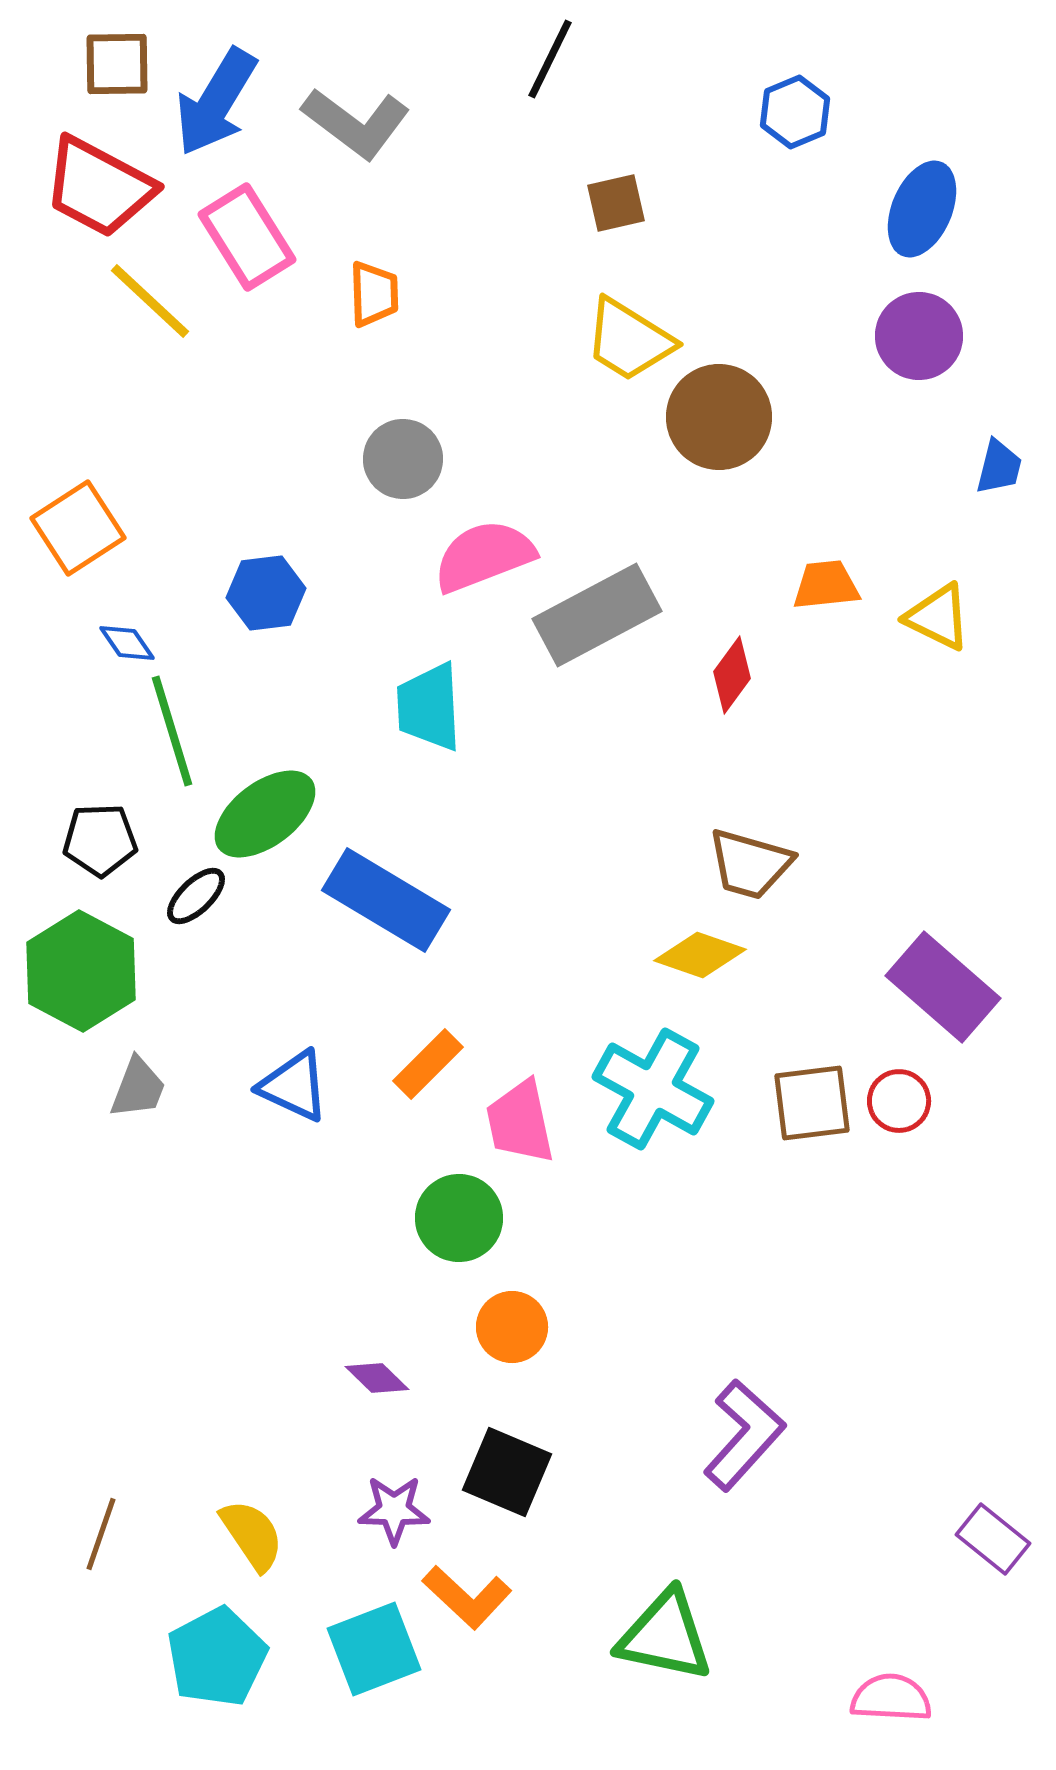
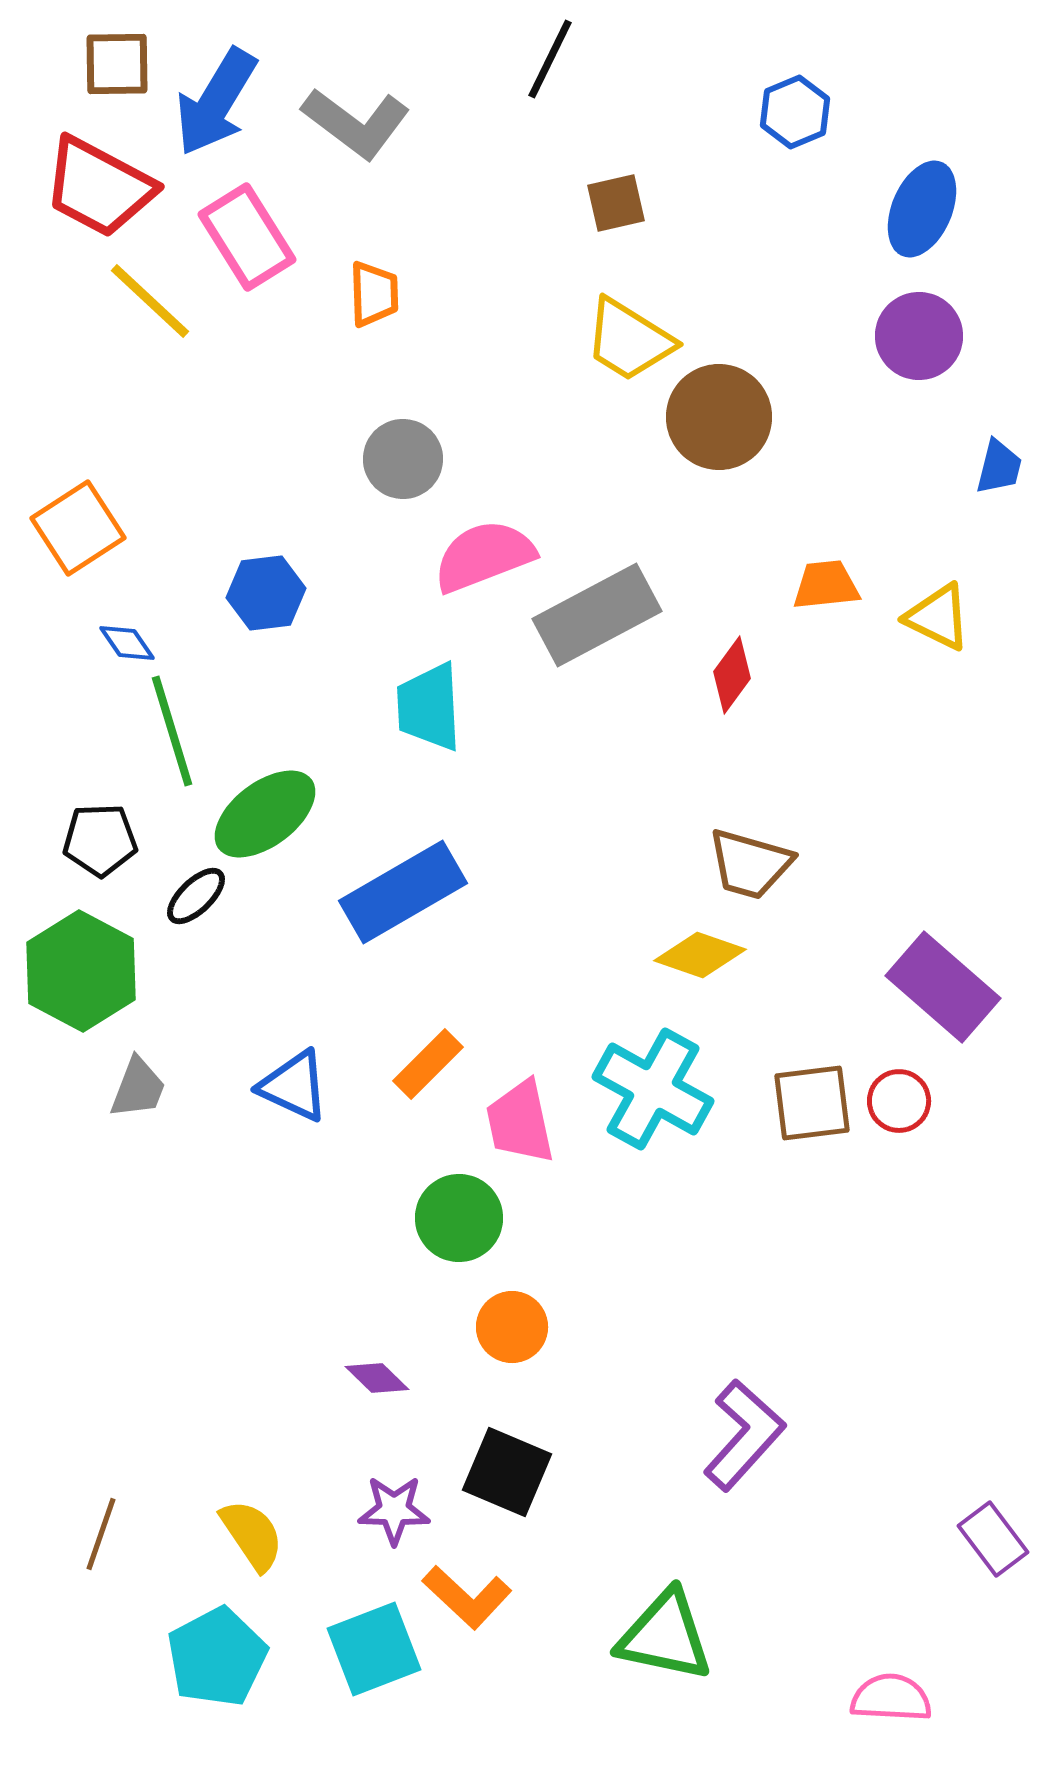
blue rectangle at (386, 900): moved 17 px right, 8 px up; rotated 61 degrees counterclockwise
purple rectangle at (993, 1539): rotated 14 degrees clockwise
